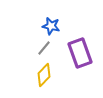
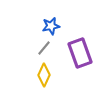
blue star: rotated 24 degrees counterclockwise
yellow diamond: rotated 20 degrees counterclockwise
